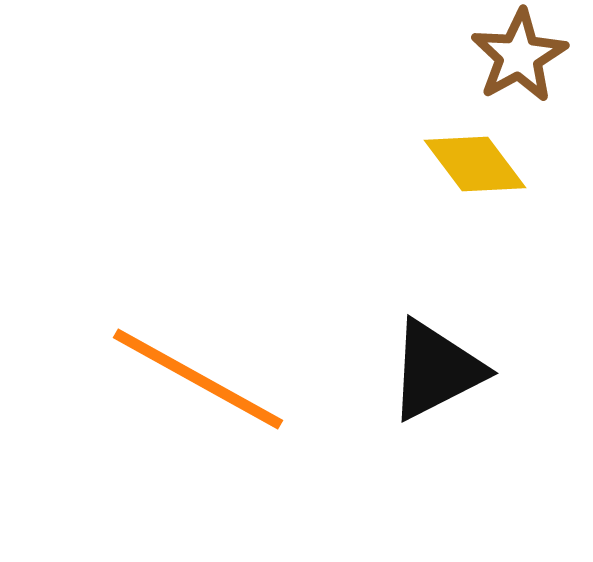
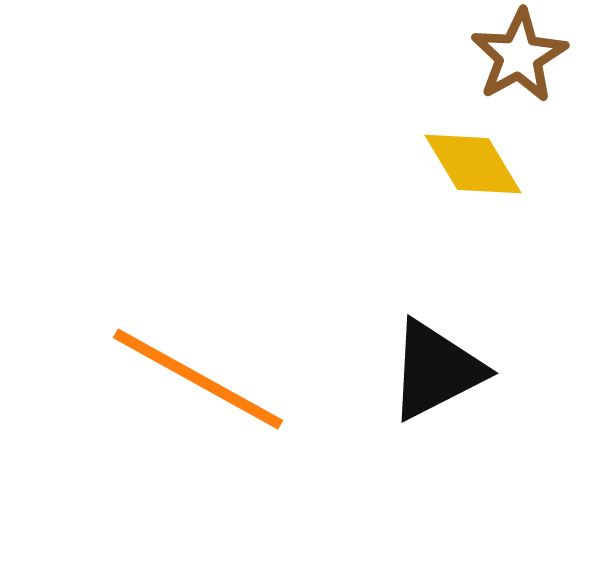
yellow diamond: moved 2 px left; rotated 6 degrees clockwise
